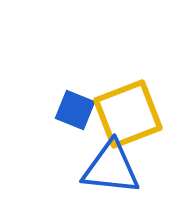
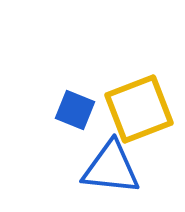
yellow square: moved 11 px right, 5 px up
